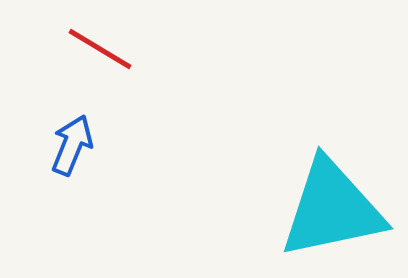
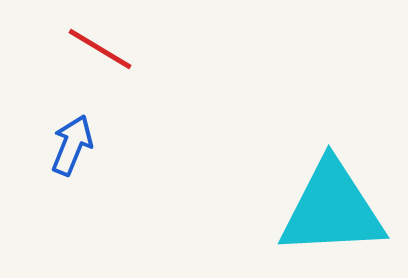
cyan triangle: rotated 9 degrees clockwise
